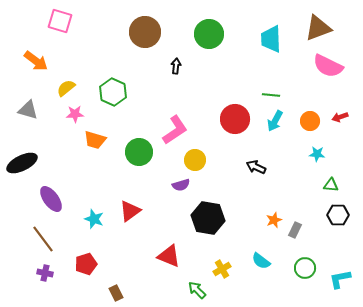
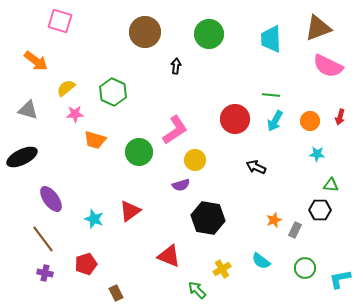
red arrow at (340, 117): rotated 56 degrees counterclockwise
black ellipse at (22, 163): moved 6 px up
black hexagon at (338, 215): moved 18 px left, 5 px up
